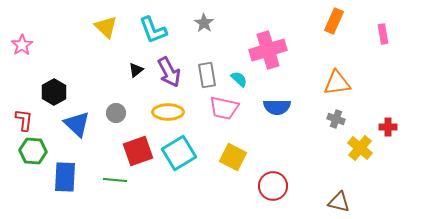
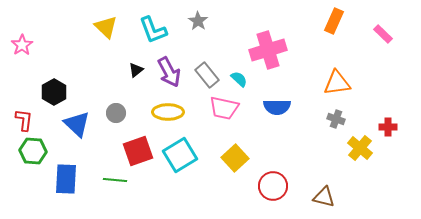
gray star: moved 6 px left, 2 px up
pink rectangle: rotated 36 degrees counterclockwise
gray rectangle: rotated 30 degrees counterclockwise
cyan square: moved 1 px right, 2 px down
yellow square: moved 2 px right, 1 px down; rotated 20 degrees clockwise
blue rectangle: moved 1 px right, 2 px down
brown triangle: moved 15 px left, 5 px up
